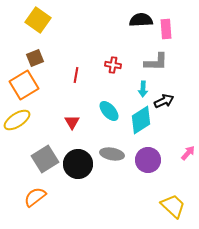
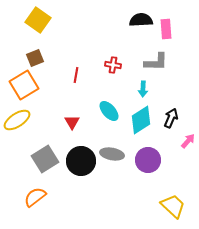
black arrow: moved 7 px right, 17 px down; rotated 42 degrees counterclockwise
pink arrow: moved 12 px up
black circle: moved 3 px right, 3 px up
